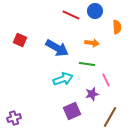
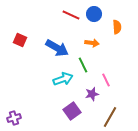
blue circle: moved 1 px left, 3 px down
green line: moved 4 px left, 1 px down; rotated 56 degrees clockwise
purple square: rotated 12 degrees counterclockwise
